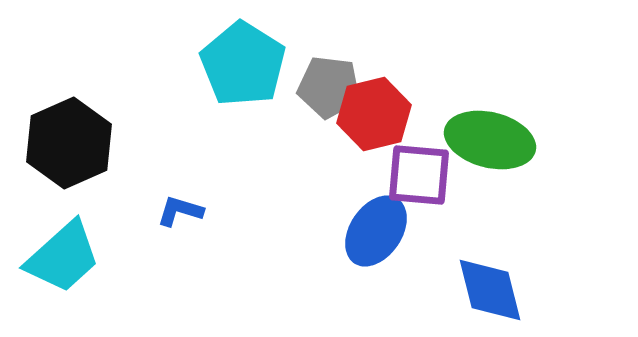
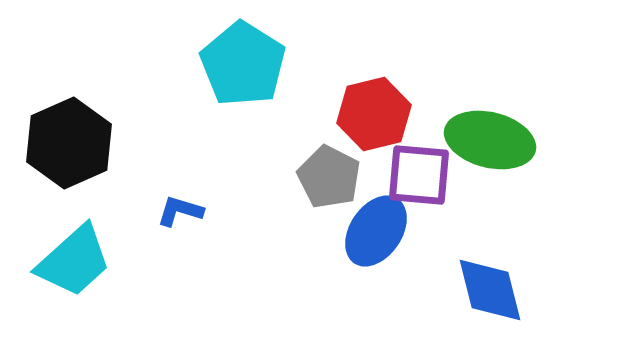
gray pentagon: moved 90 px down; rotated 20 degrees clockwise
cyan trapezoid: moved 11 px right, 4 px down
